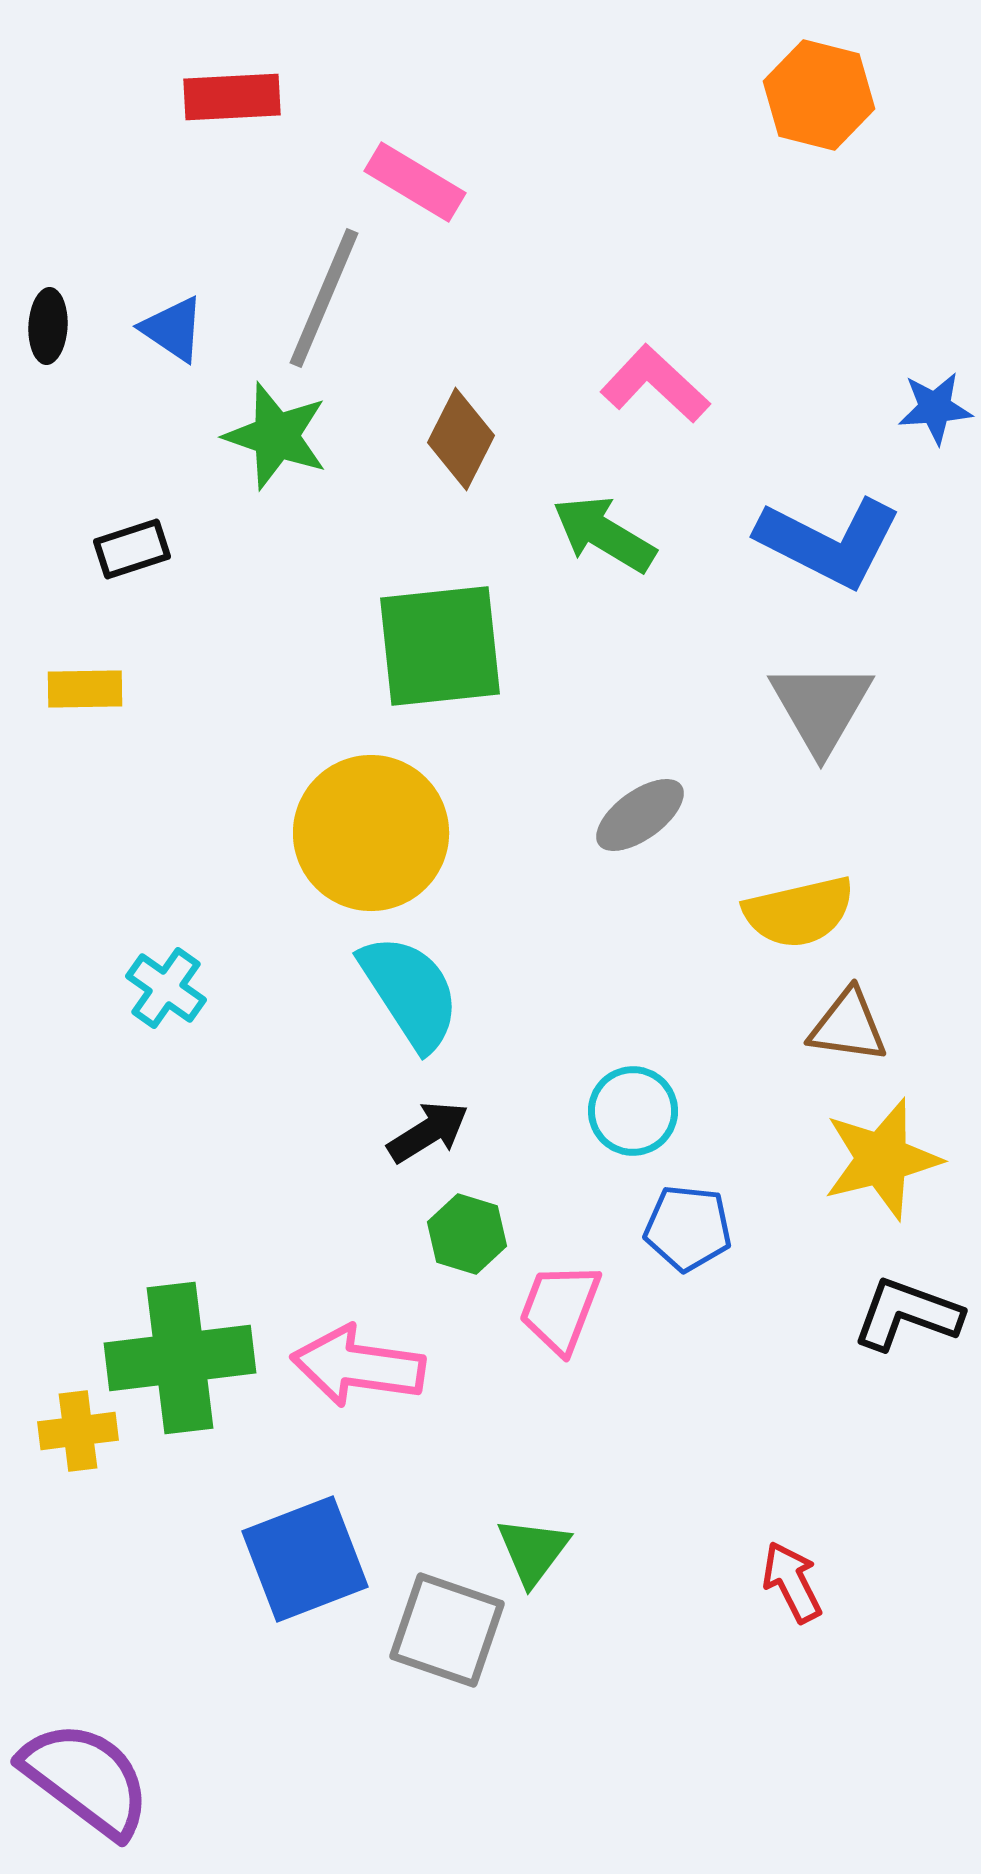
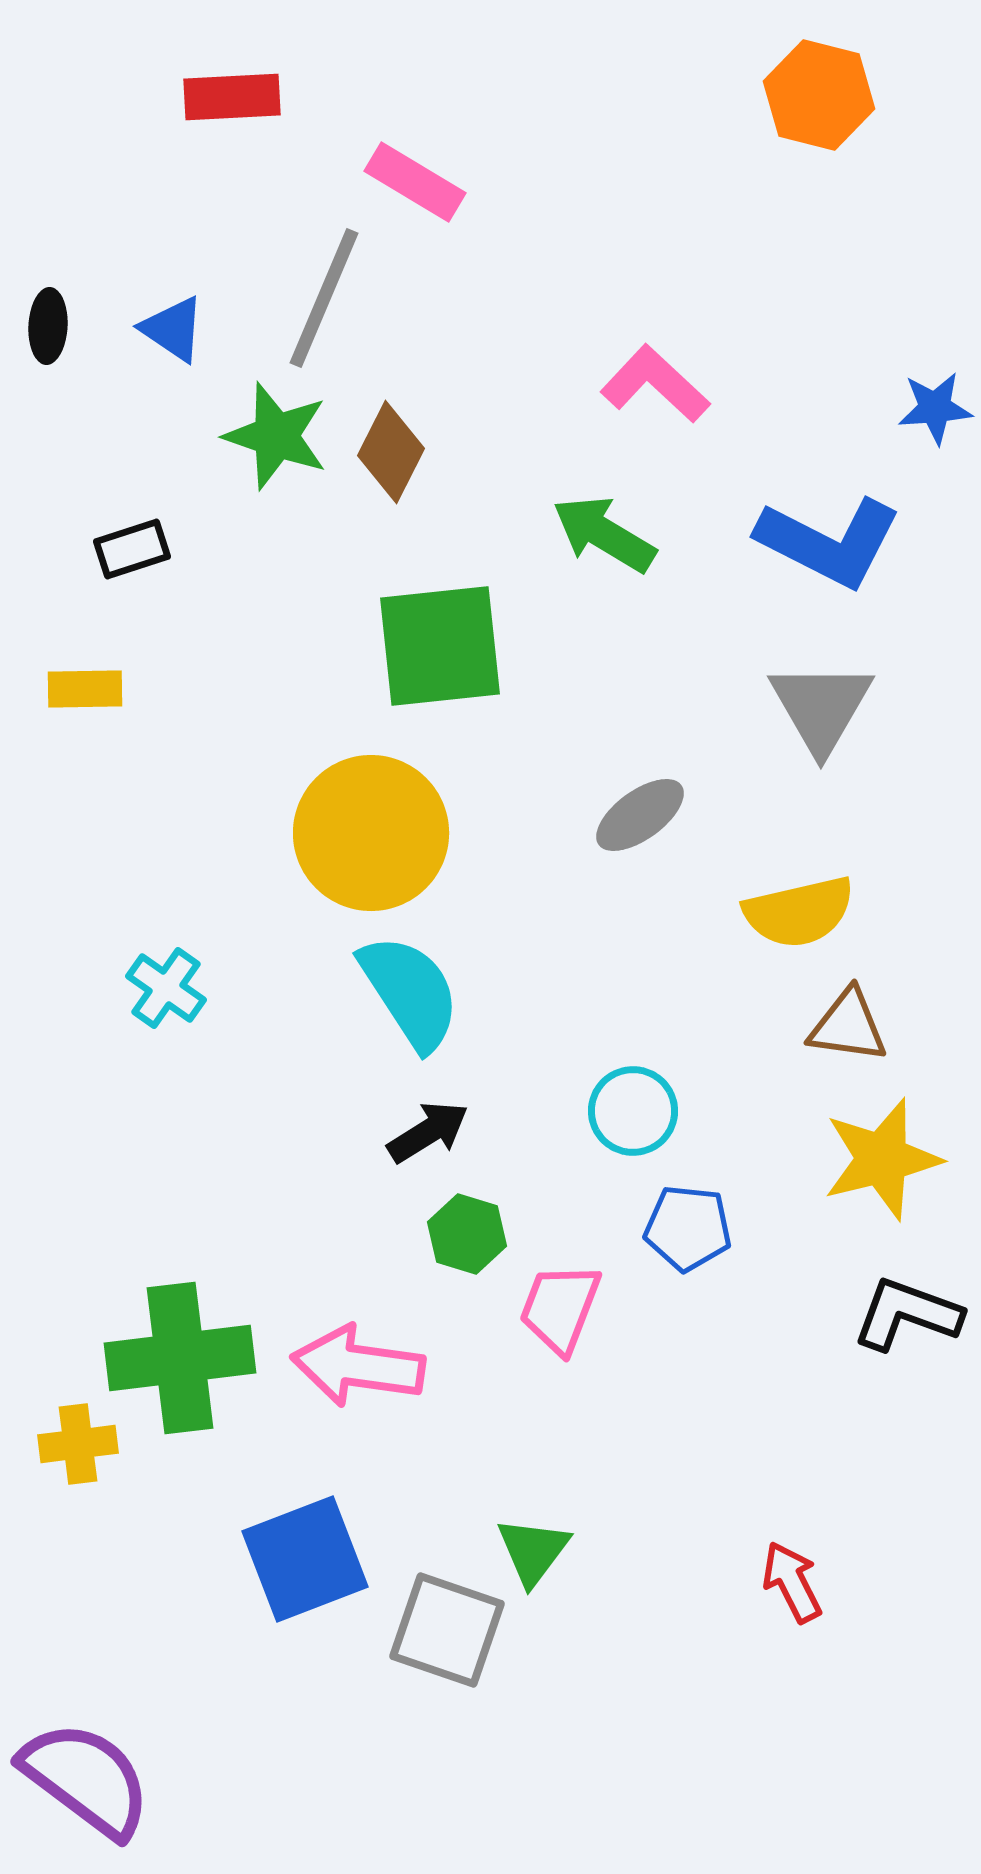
brown diamond: moved 70 px left, 13 px down
yellow cross: moved 13 px down
